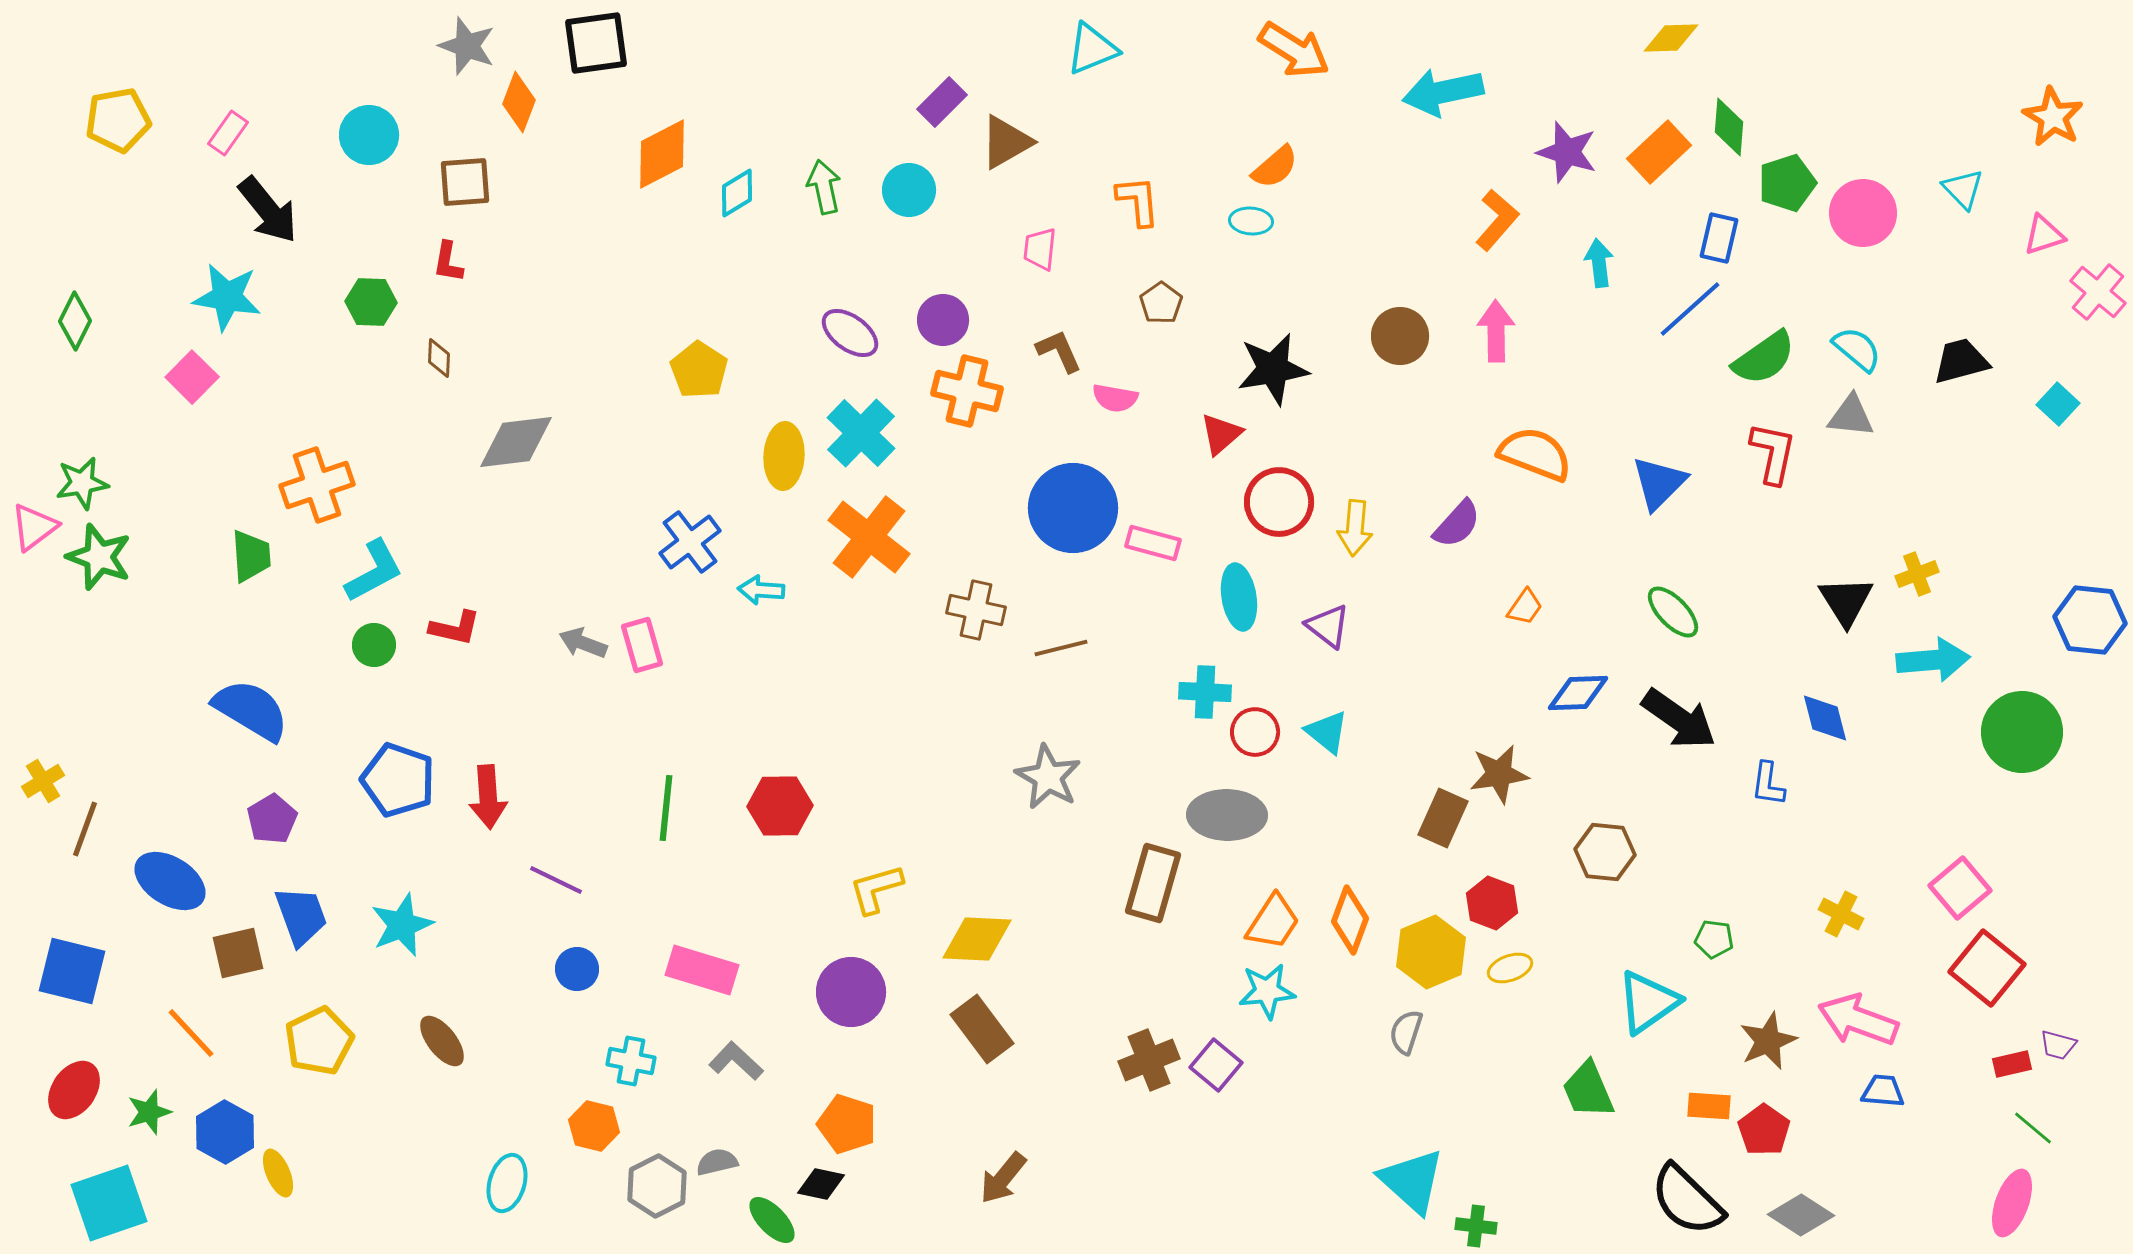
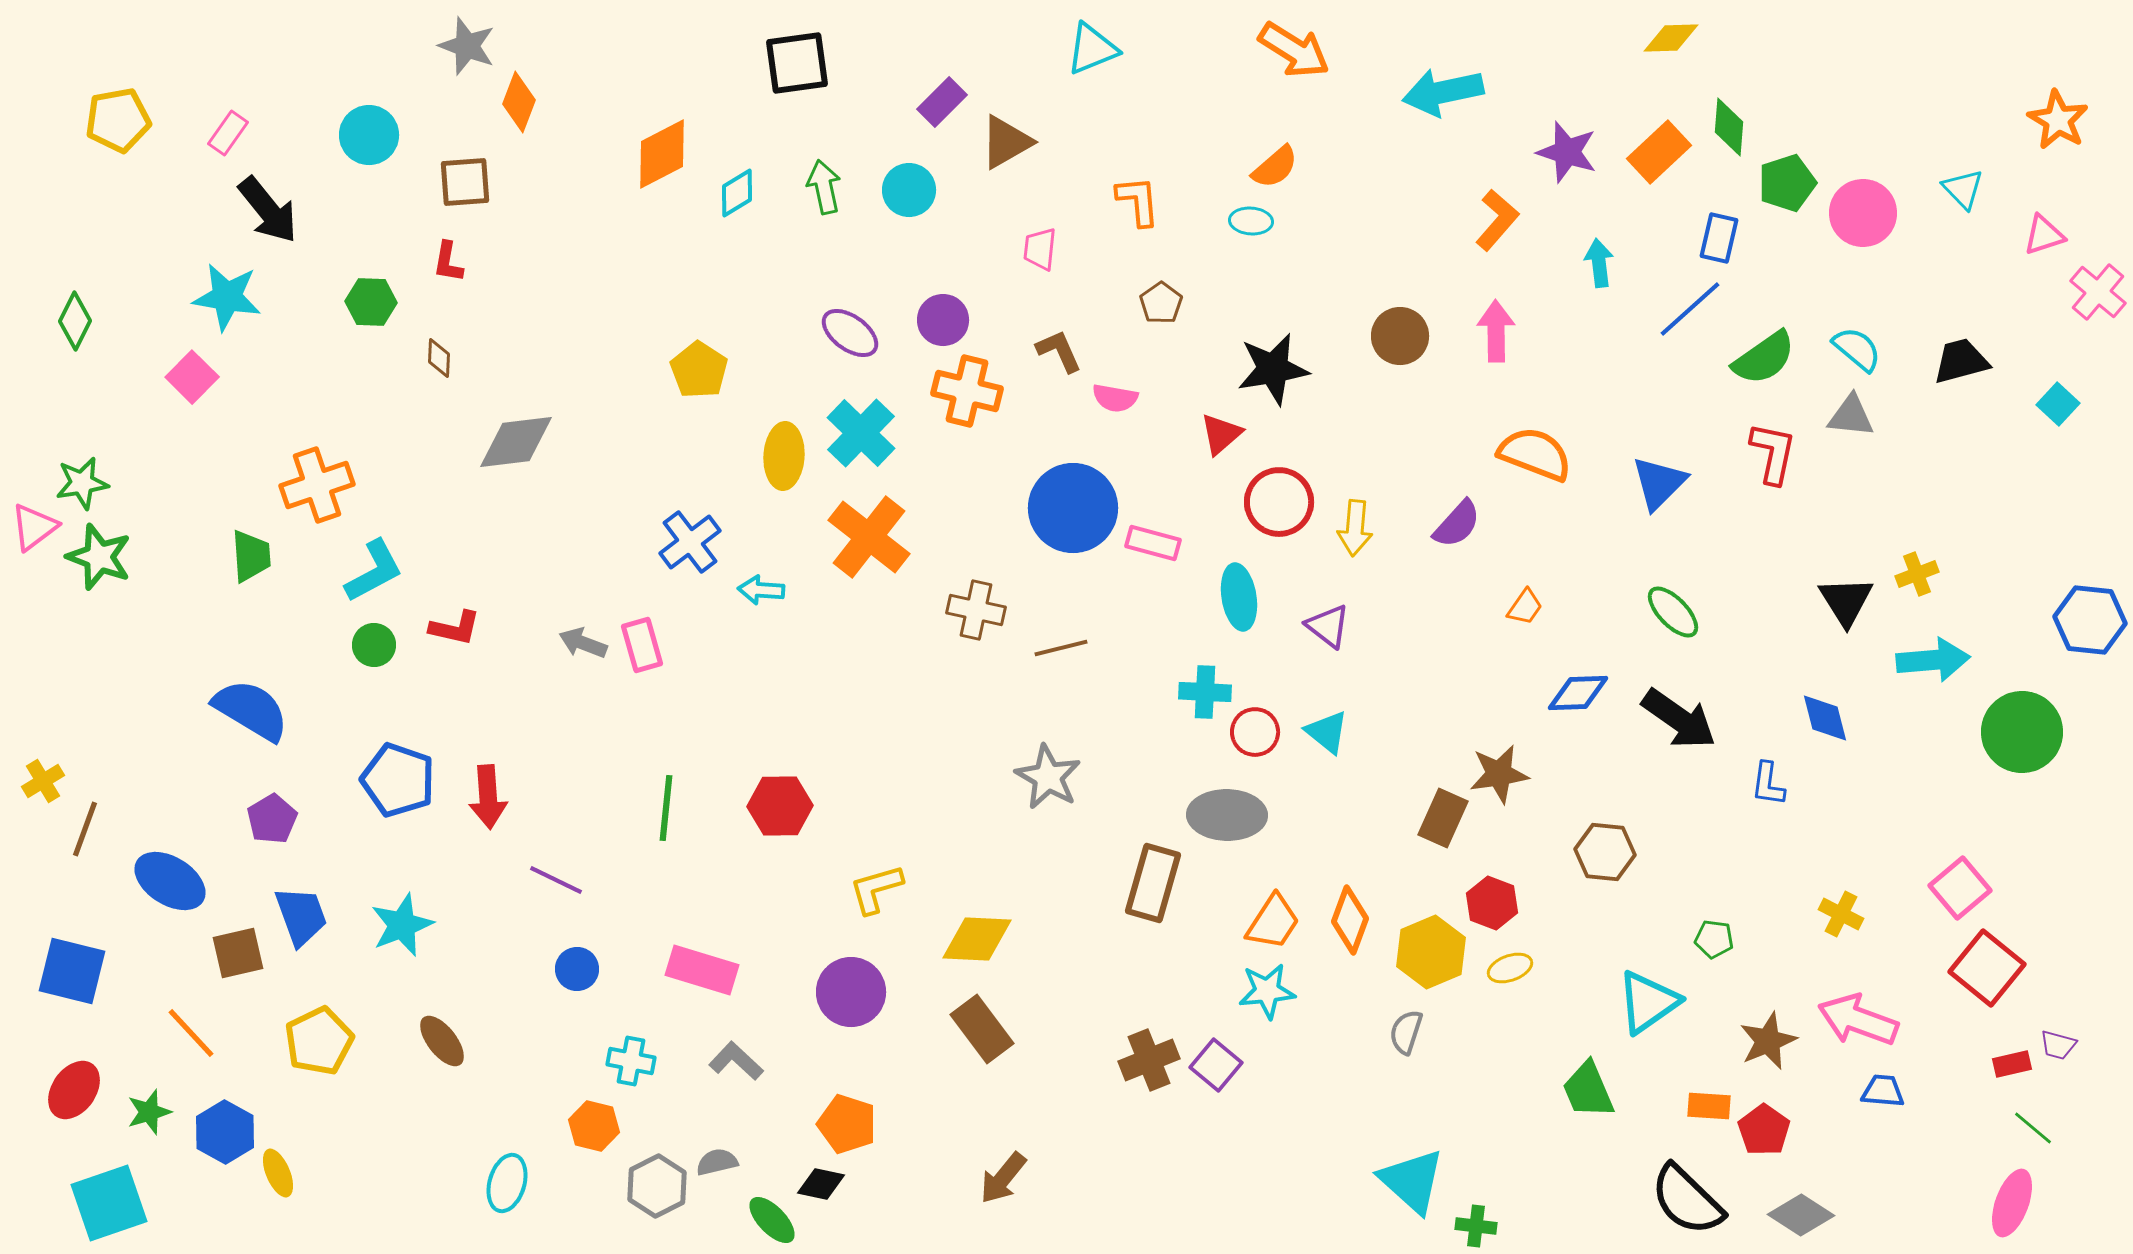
black square at (596, 43): moved 201 px right, 20 px down
orange star at (2053, 117): moved 5 px right, 3 px down
